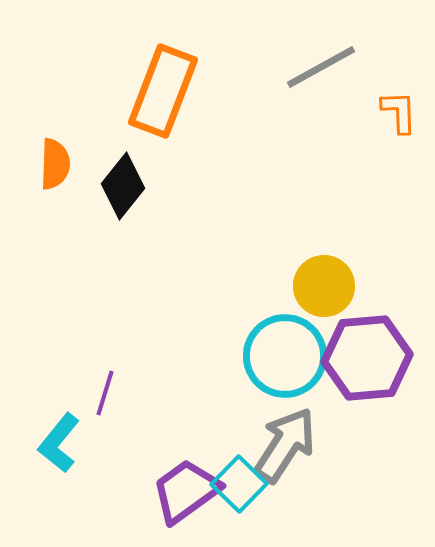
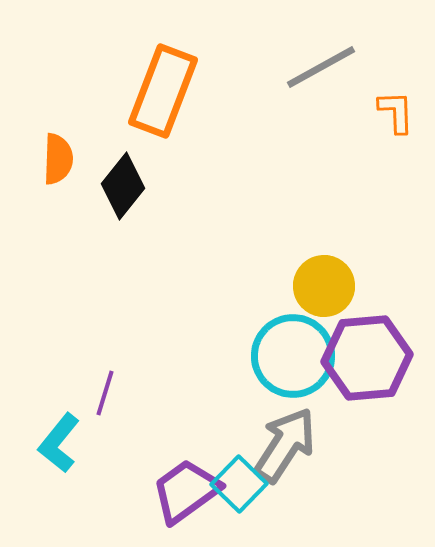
orange L-shape: moved 3 px left
orange semicircle: moved 3 px right, 5 px up
cyan circle: moved 8 px right
